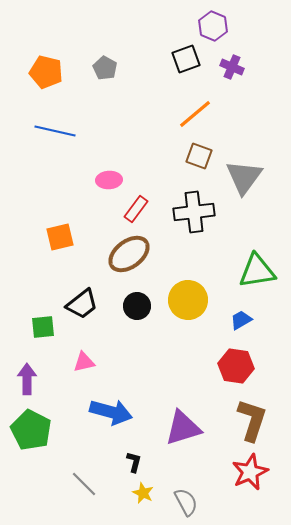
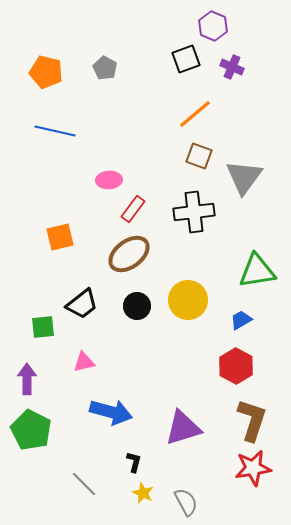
red rectangle: moved 3 px left
red hexagon: rotated 20 degrees clockwise
red star: moved 3 px right, 4 px up; rotated 15 degrees clockwise
